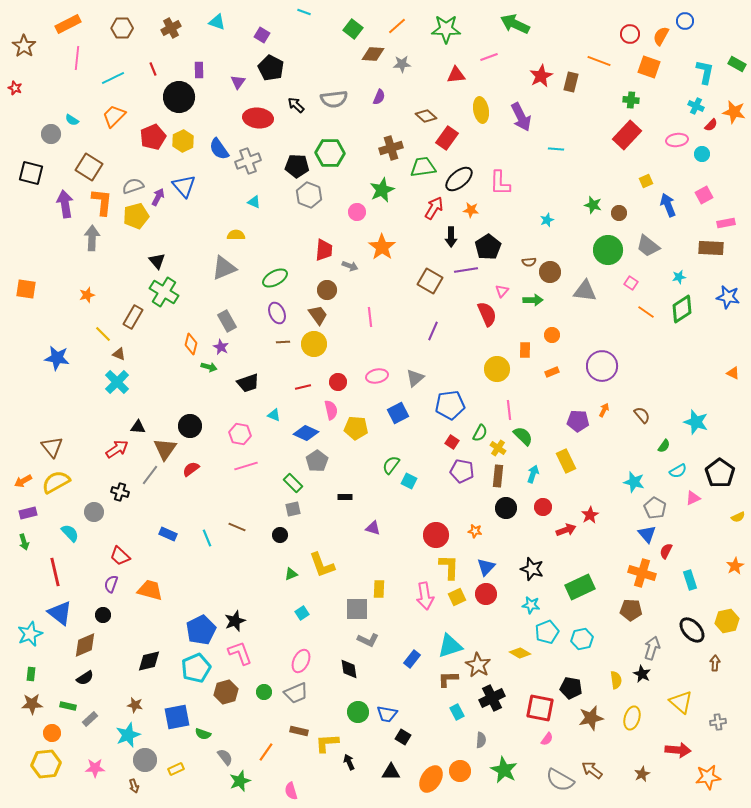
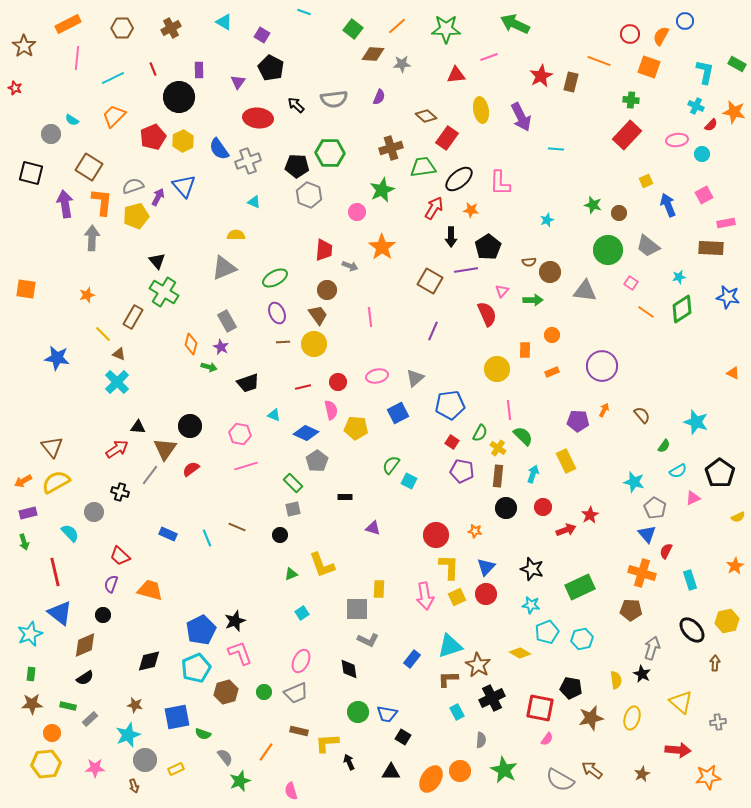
cyan triangle at (217, 22): moved 7 px right; rotated 12 degrees clockwise
